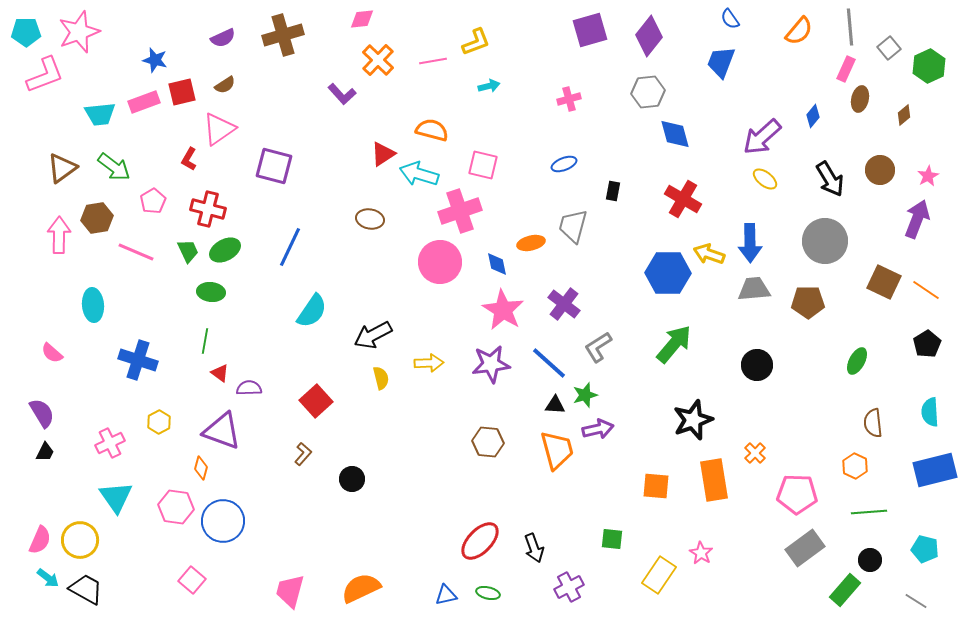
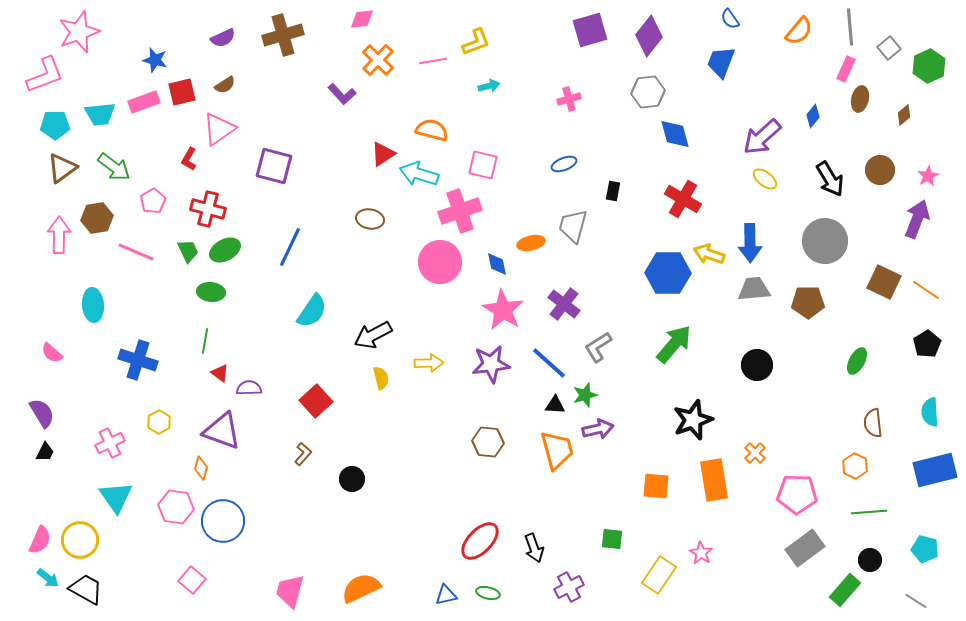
cyan pentagon at (26, 32): moved 29 px right, 93 px down
